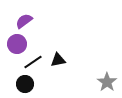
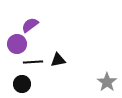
purple semicircle: moved 6 px right, 4 px down
black line: rotated 30 degrees clockwise
black circle: moved 3 px left
